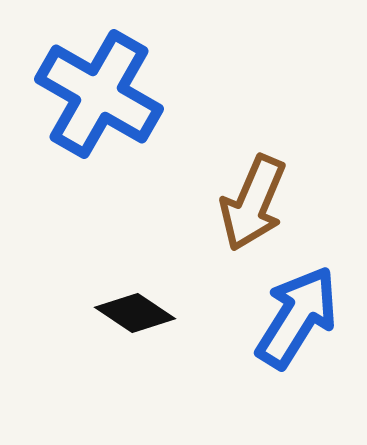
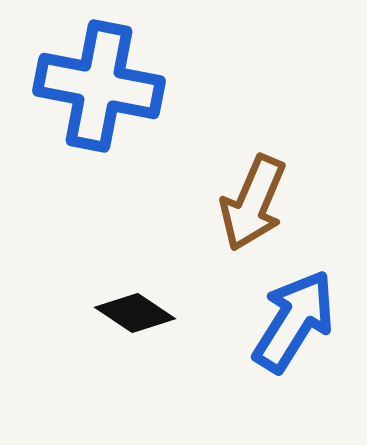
blue cross: moved 8 px up; rotated 19 degrees counterclockwise
blue arrow: moved 3 px left, 4 px down
